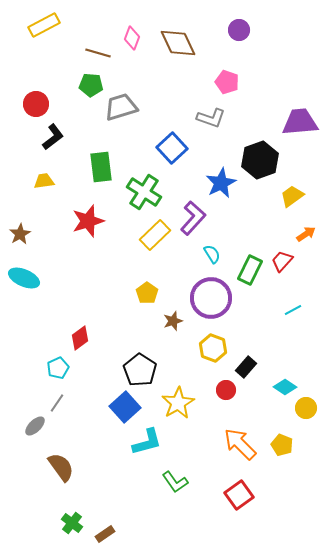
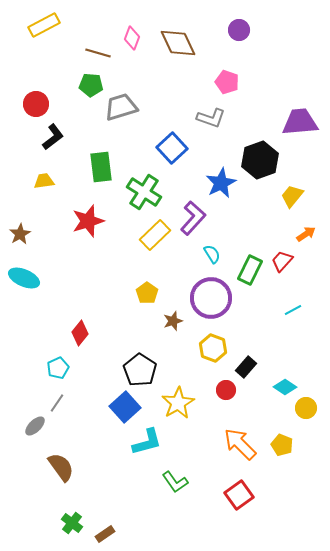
yellow trapezoid at (292, 196): rotated 15 degrees counterclockwise
red diamond at (80, 338): moved 5 px up; rotated 15 degrees counterclockwise
